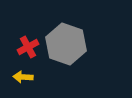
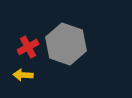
yellow arrow: moved 2 px up
